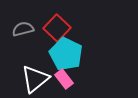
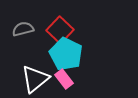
red square: moved 3 px right, 2 px down
